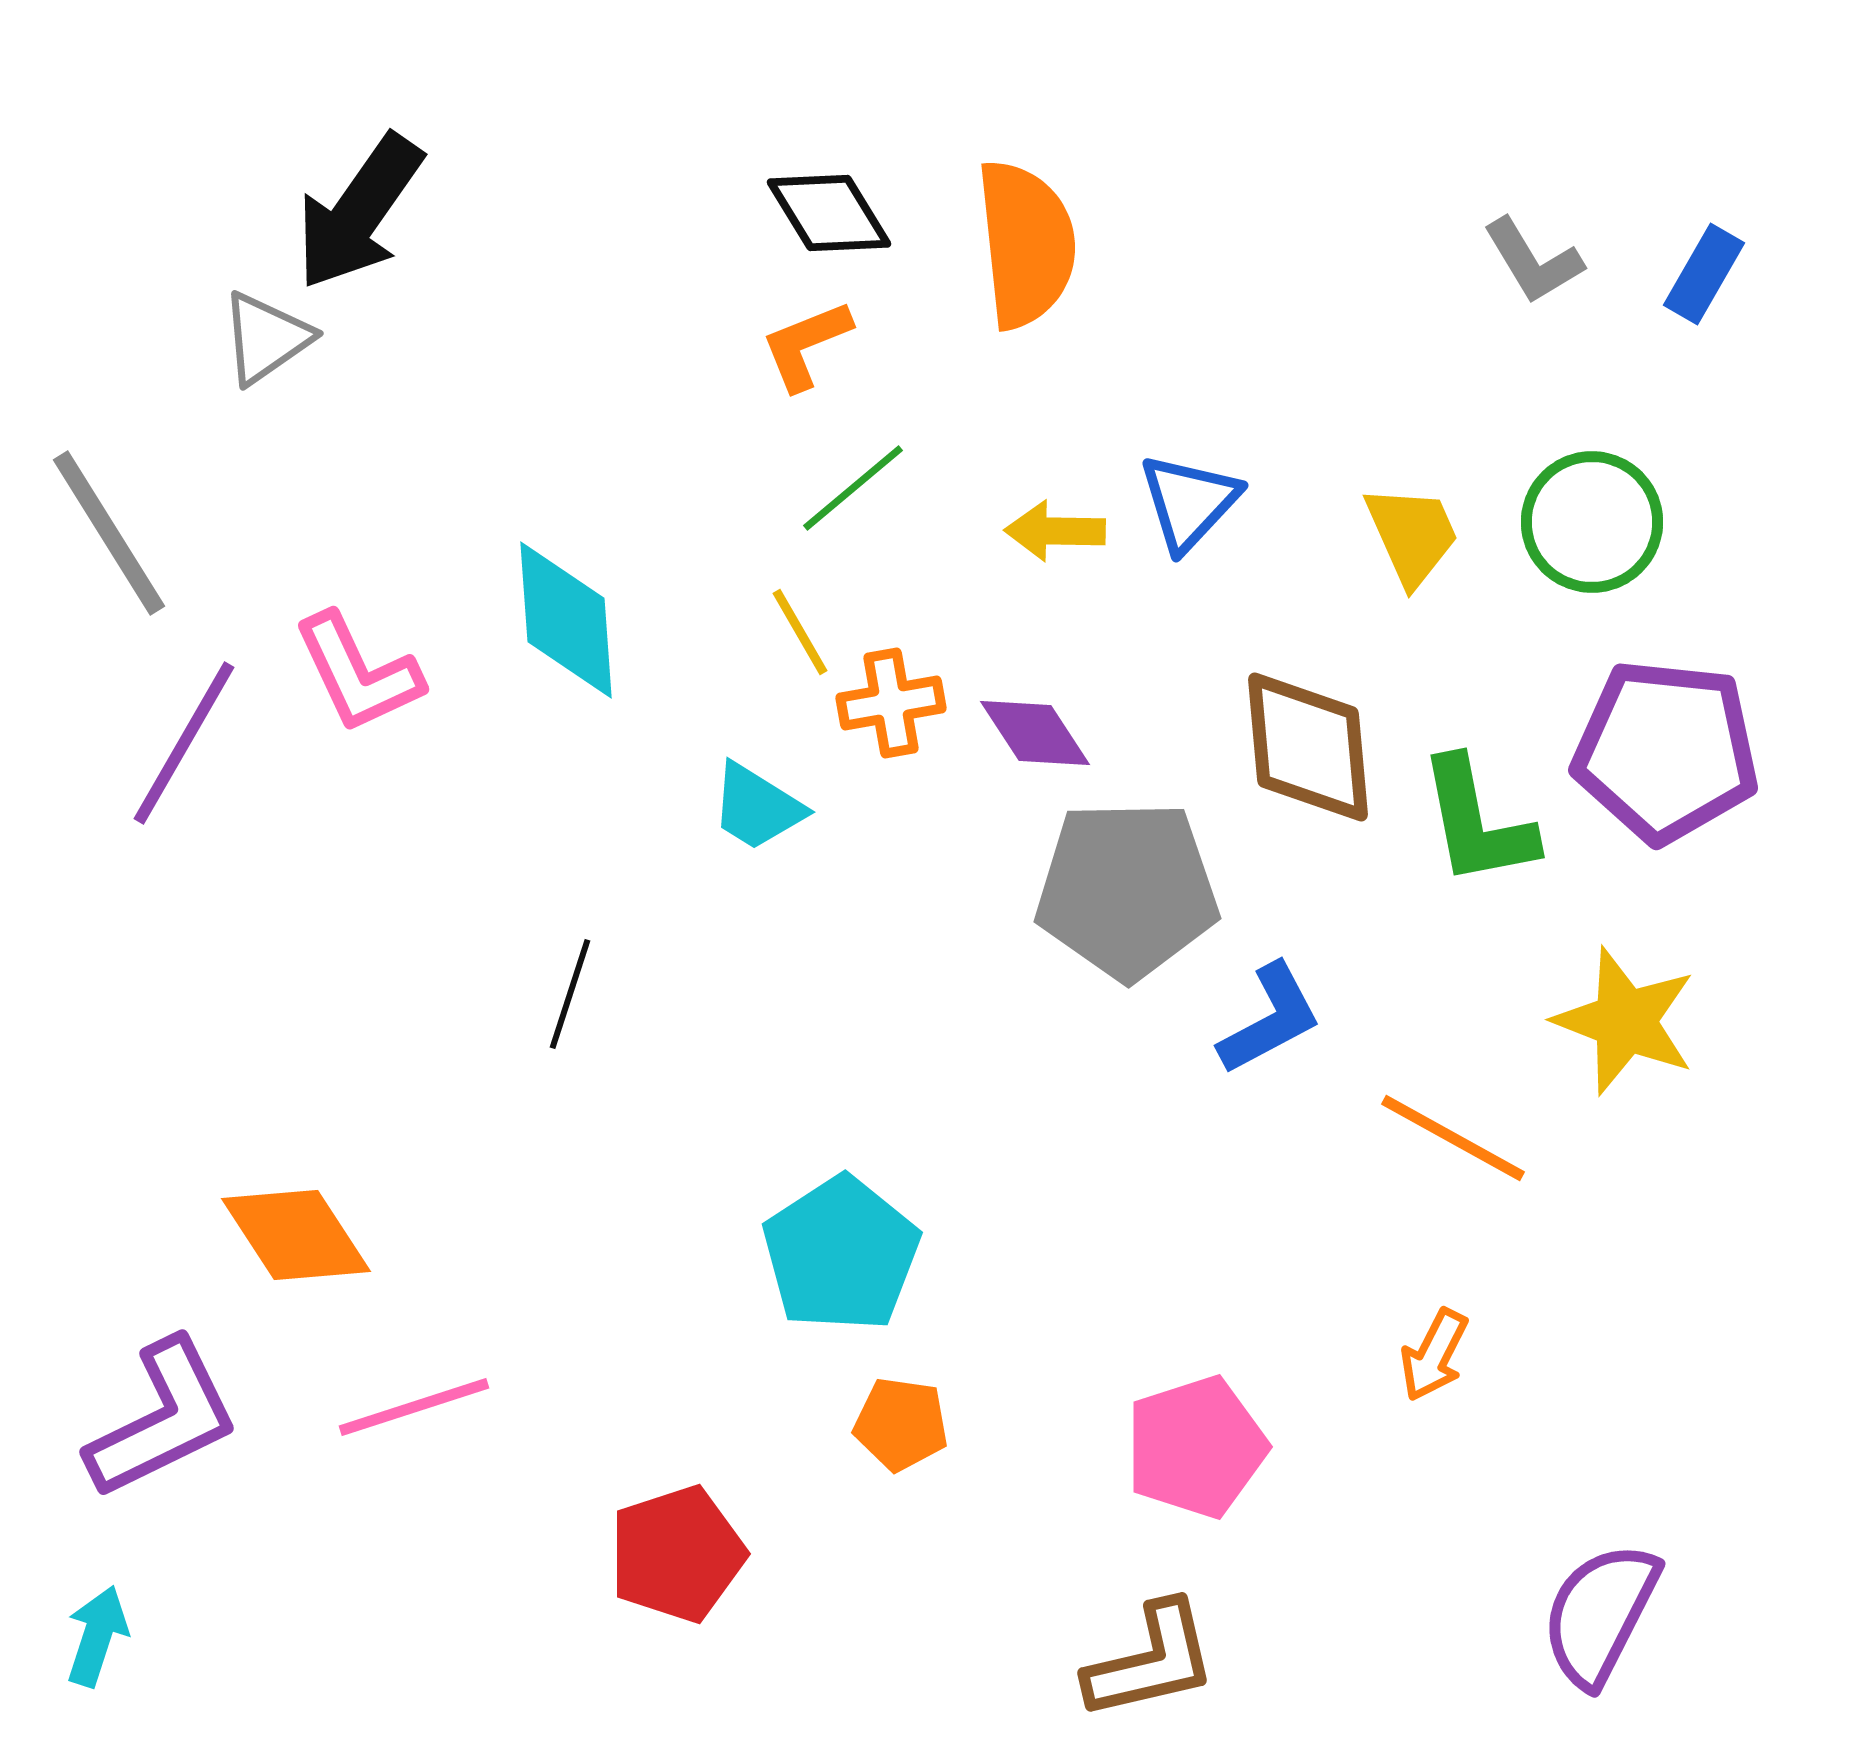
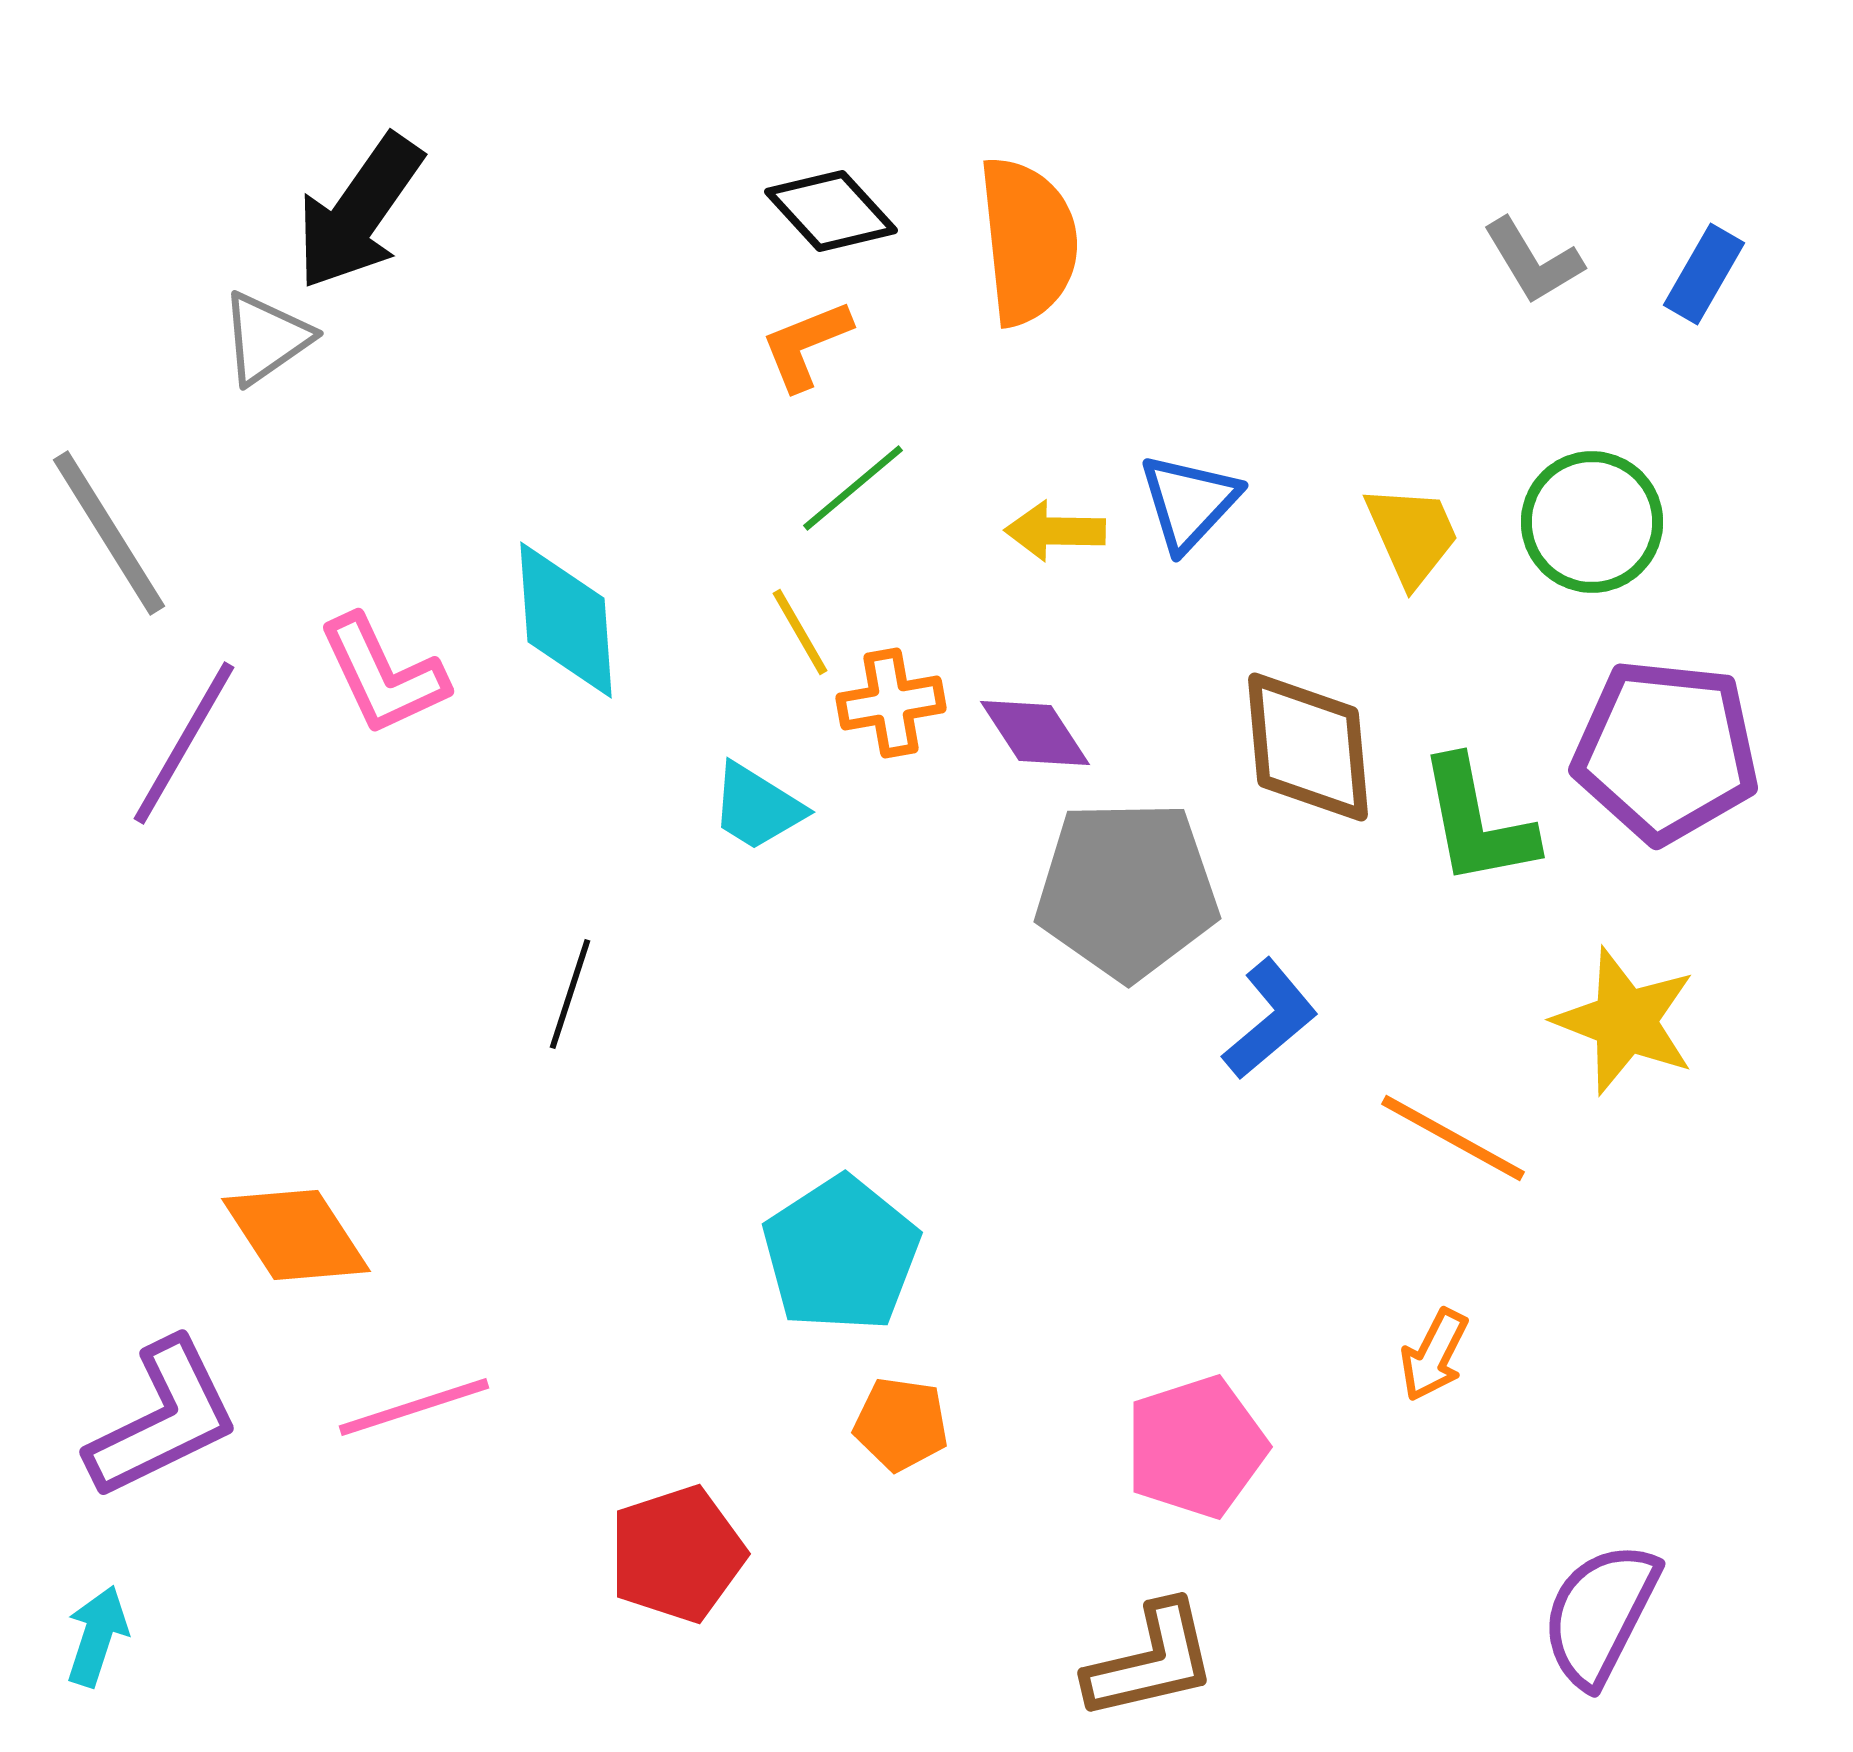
black diamond: moved 2 px right, 2 px up; rotated 11 degrees counterclockwise
orange semicircle: moved 2 px right, 3 px up
pink L-shape: moved 25 px right, 2 px down
blue L-shape: rotated 12 degrees counterclockwise
